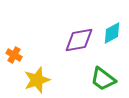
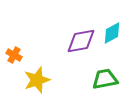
purple diamond: moved 2 px right, 1 px down
green trapezoid: moved 2 px right; rotated 132 degrees clockwise
